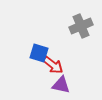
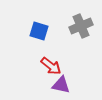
blue square: moved 22 px up
red arrow: moved 2 px left, 1 px down
